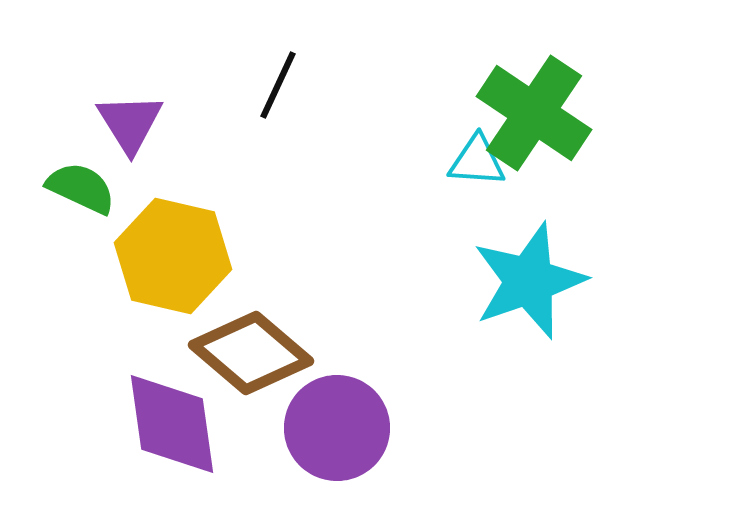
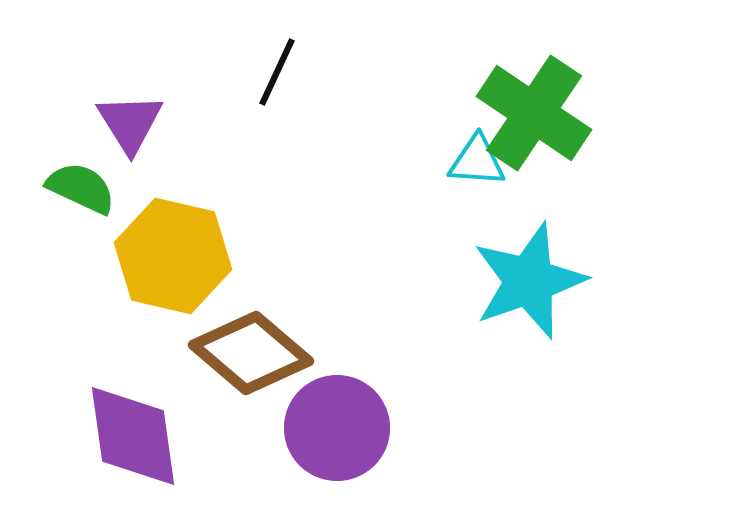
black line: moved 1 px left, 13 px up
purple diamond: moved 39 px left, 12 px down
